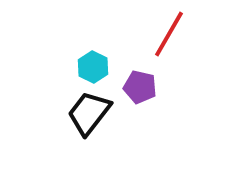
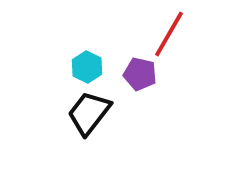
cyan hexagon: moved 6 px left
purple pentagon: moved 13 px up
